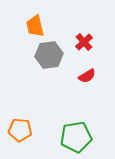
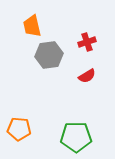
orange trapezoid: moved 3 px left
red cross: moved 3 px right; rotated 24 degrees clockwise
orange pentagon: moved 1 px left, 1 px up
green pentagon: rotated 8 degrees clockwise
